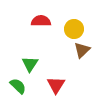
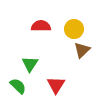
red semicircle: moved 5 px down
